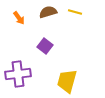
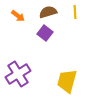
yellow line: rotated 72 degrees clockwise
orange arrow: moved 1 px left, 2 px up; rotated 16 degrees counterclockwise
purple square: moved 13 px up
purple cross: rotated 25 degrees counterclockwise
